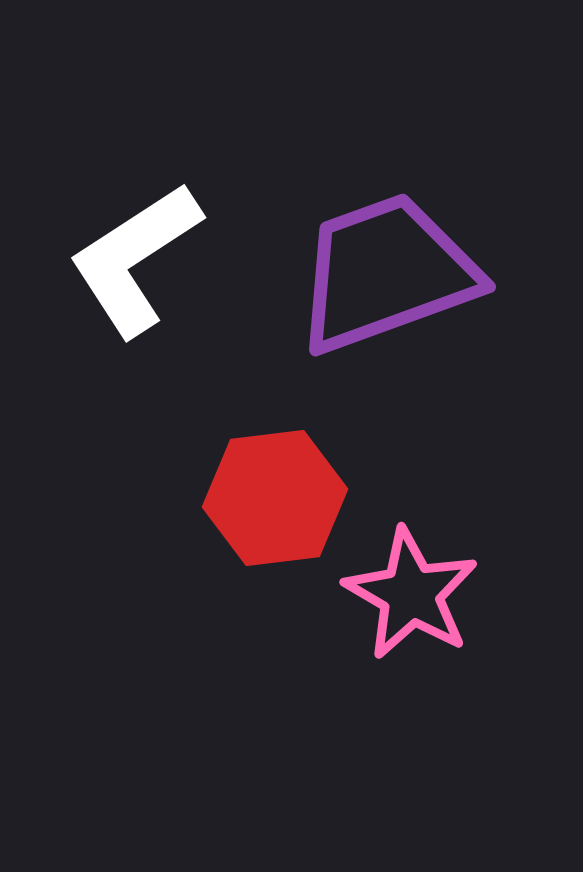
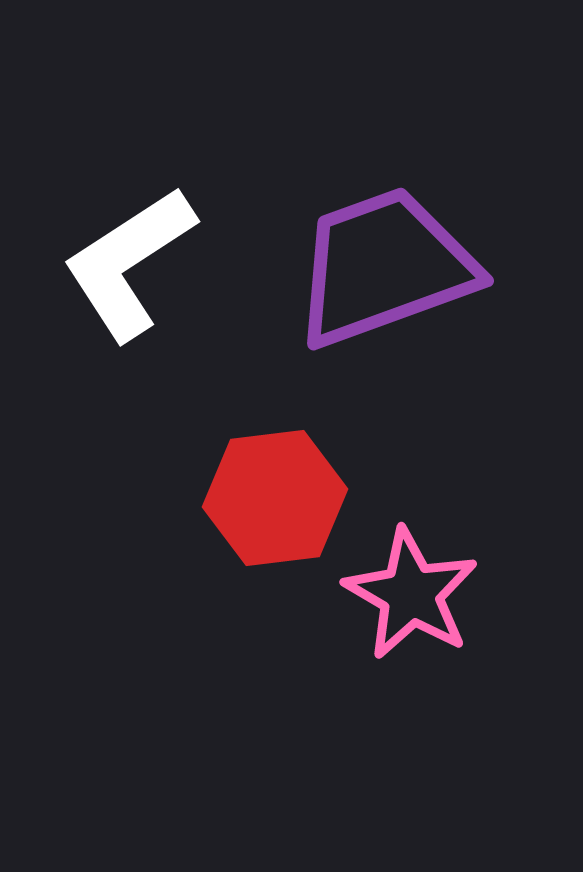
white L-shape: moved 6 px left, 4 px down
purple trapezoid: moved 2 px left, 6 px up
